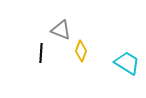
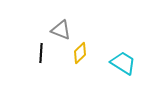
yellow diamond: moved 1 px left, 2 px down; rotated 25 degrees clockwise
cyan trapezoid: moved 4 px left
